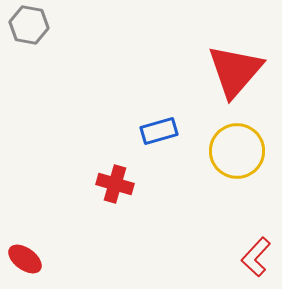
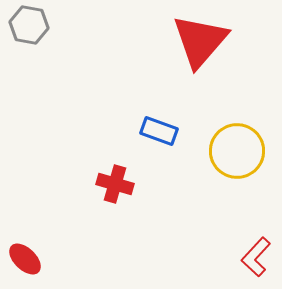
red triangle: moved 35 px left, 30 px up
blue rectangle: rotated 36 degrees clockwise
red ellipse: rotated 8 degrees clockwise
